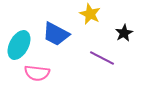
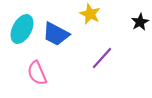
black star: moved 16 px right, 11 px up
cyan ellipse: moved 3 px right, 16 px up
purple line: rotated 75 degrees counterclockwise
pink semicircle: rotated 60 degrees clockwise
